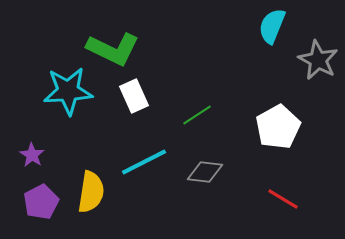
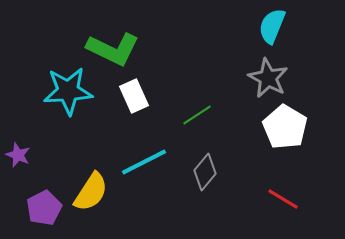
gray star: moved 50 px left, 18 px down
white pentagon: moved 7 px right; rotated 12 degrees counterclockwise
purple star: moved 14 px left; rotated 10 degrees counterclockwise
gray diamond: rotated 57 degrees counterclockwise
yellow semicircle: rotated 24 degrees clockwise
purple pentagon: moved 3 px right, 6 px down
